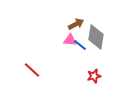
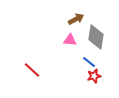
brown arrow: moved 5 px up
blue line: moved 9 px right, 17 px down
